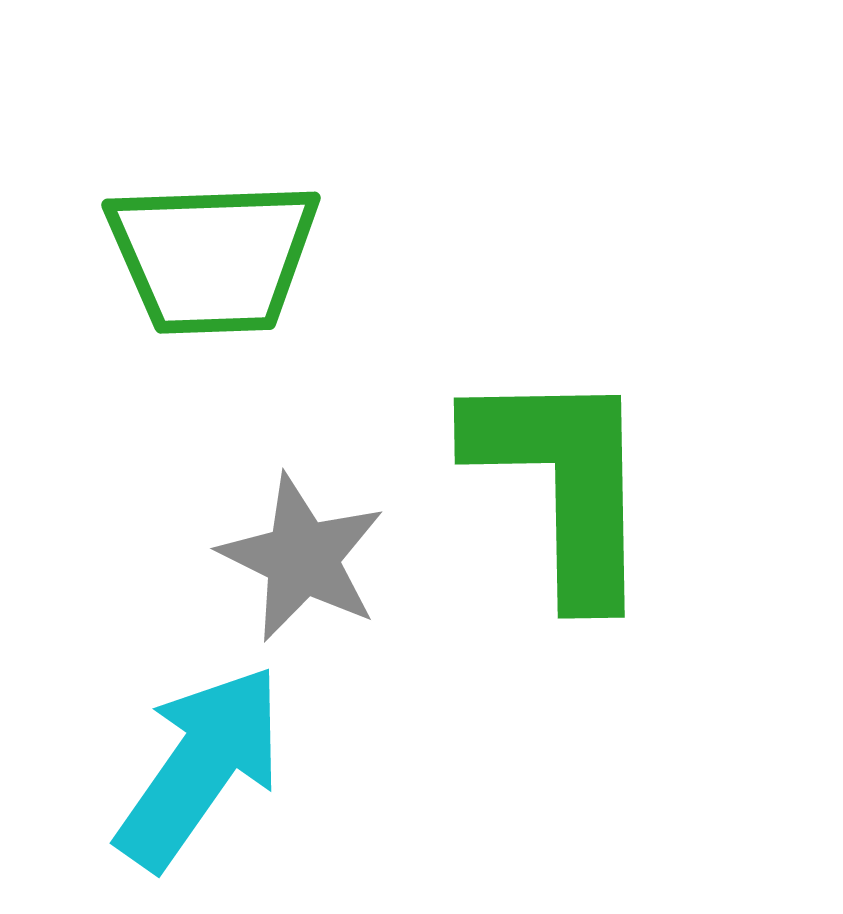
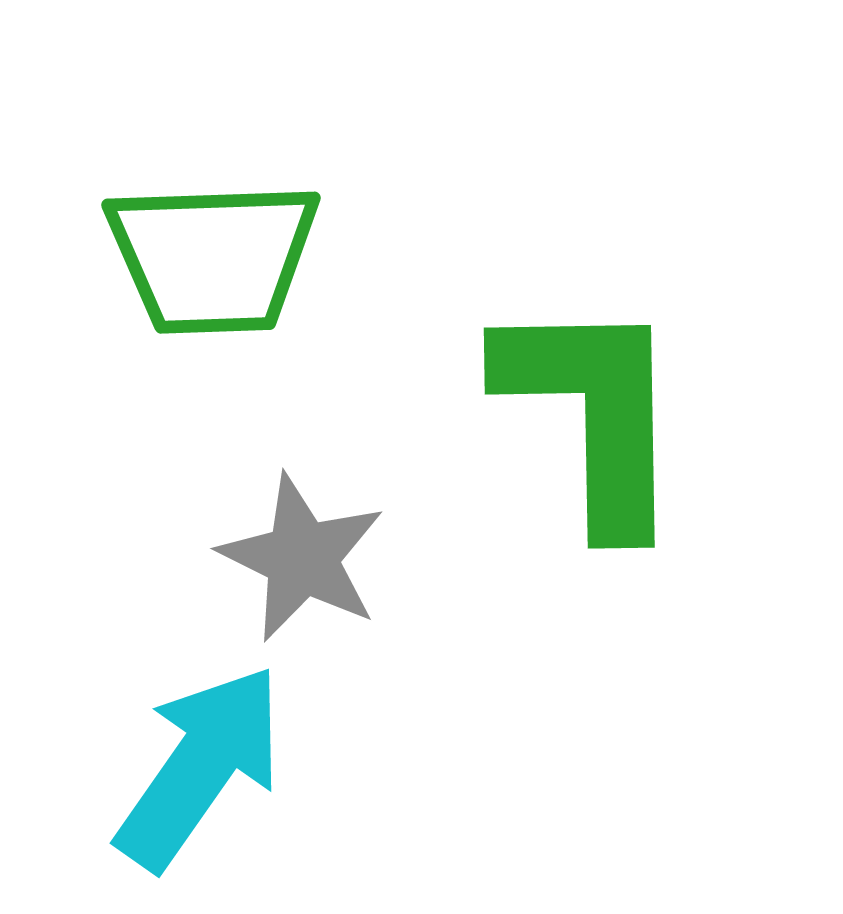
green L-shape: moved 30 px right, 70 px up
